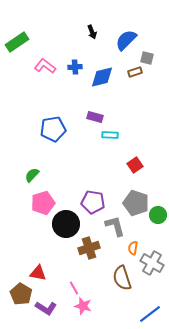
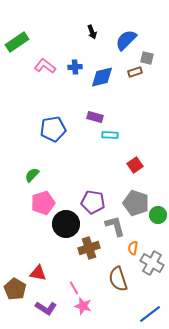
brown semicircle: moved 4 px left, 1 px down
brown pentagon: moved 6 px left, 5 px up
